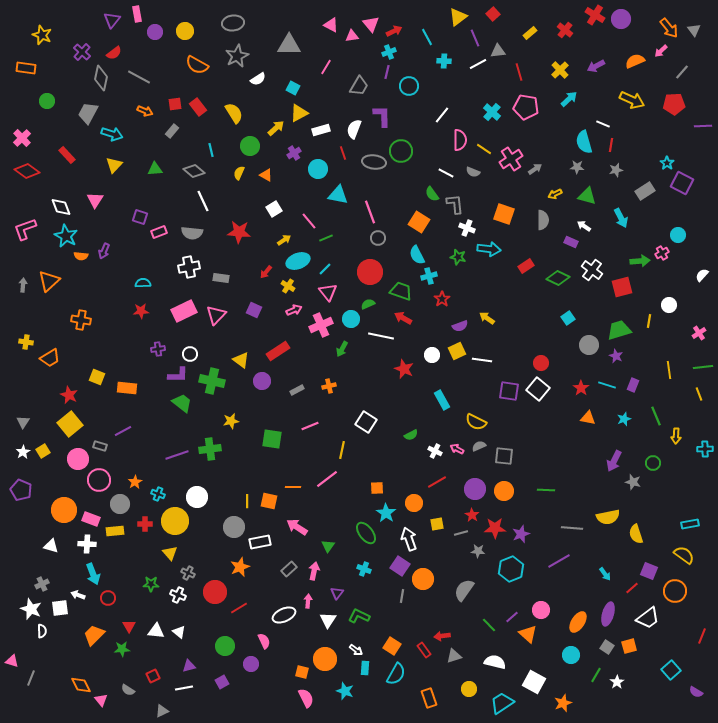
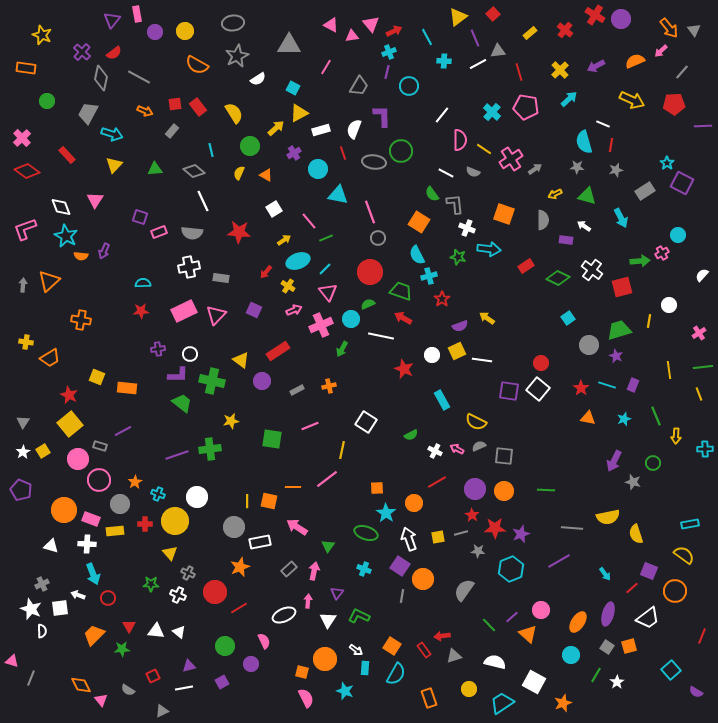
purple rectangle at (571, 242): moved 5 px left, 2 px up; rotated 16 degrees counterclockwise
yellow square at (437, 524): moved 1 px right, 13 px down
green ellipse at (366, 533): rotated 35 degrees counterclockwise
